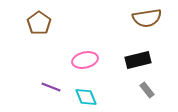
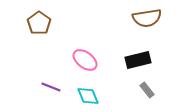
pink ellipse: rotated 50 degrees clockwise
cyan diamond: moved 2 px right, 1 px up
